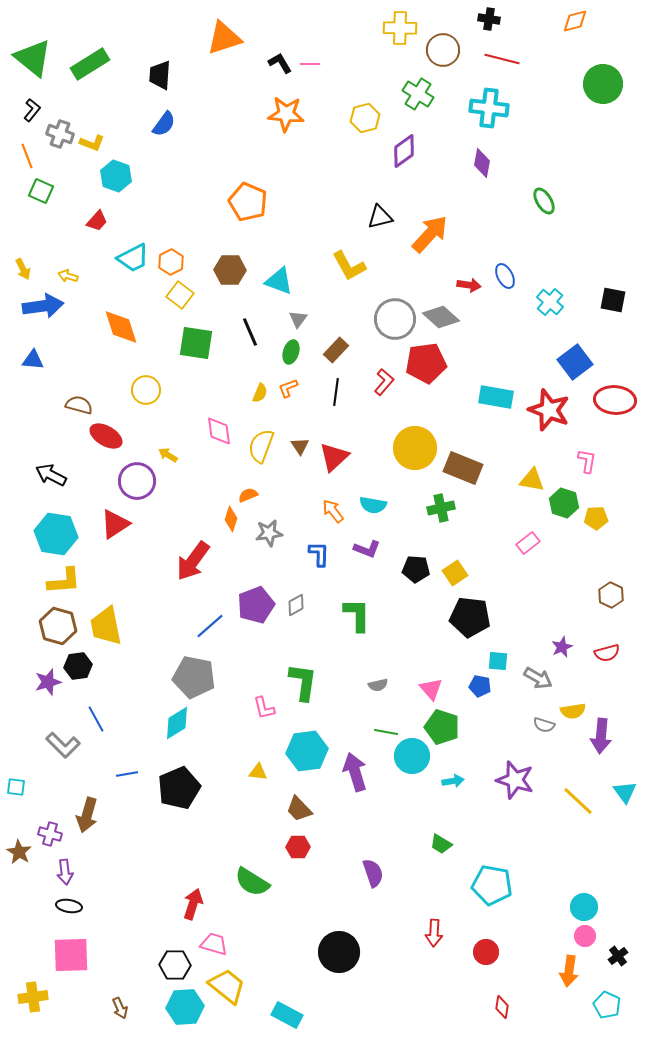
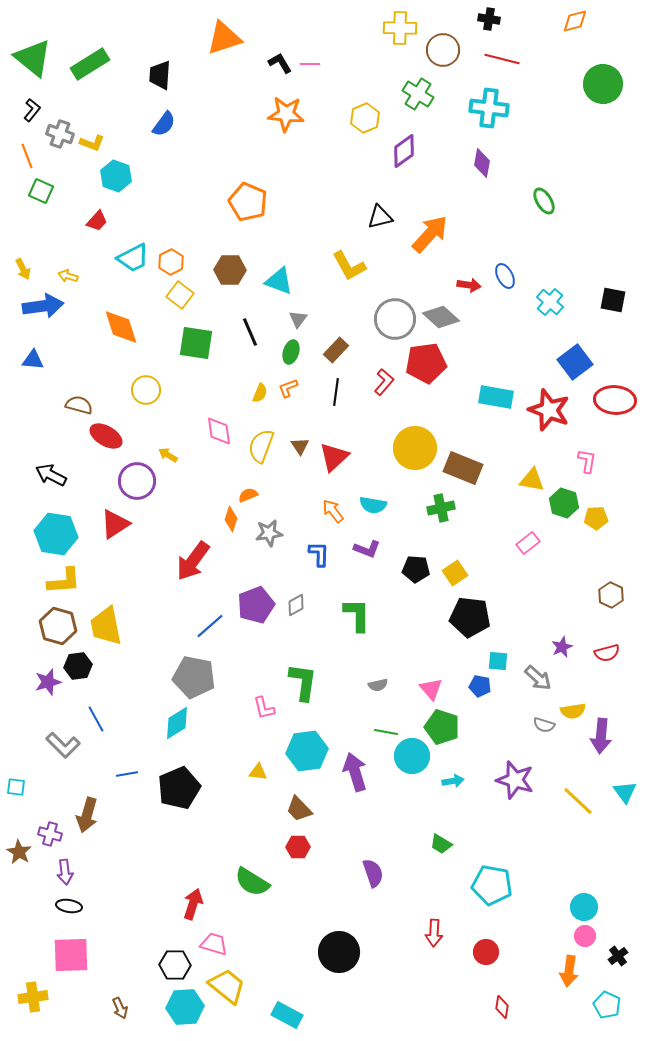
yellow hexagon at (365, 118): rotated 8 degrees counterclockwise
gray arrow at (538, 678): rotated 12 degrees clockwise
